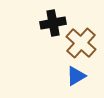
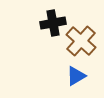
brown cross: moved 2 px up
